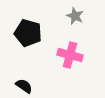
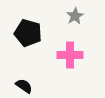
gray star: rotated 18 degrees clockwise
pink cross: rotated 15 degrees counterclockwise
